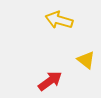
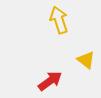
yellow arrow: rotated 56 degrees clockwise
